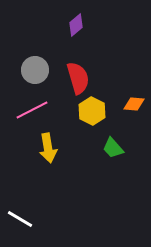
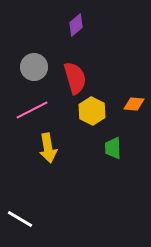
gray circle: moved 1 px left, 3 px up
red semicircle: moved 3 px left
green trapezoid: rotated 40 degrees clockwise
